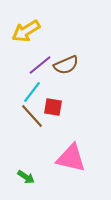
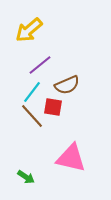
yellow arrow: moved 3 px right, 1 px up; rotated 8 degrees counterclockwise
brown semicircle: moved 1 px right, 20 px down
